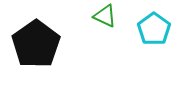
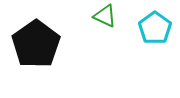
cyan pentagon: moved 1 px right, 1 px up
